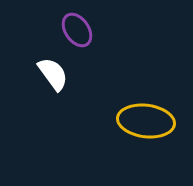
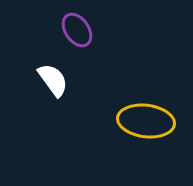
white semicircle: moved 6 px down
